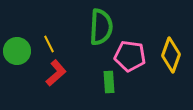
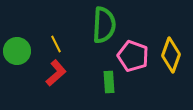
green semicircle: moved 3 px right, 2 px up
yellow line: moved 7 px right
pink pentagon: moved 3 px right; rotated 12 degrees clockwise
